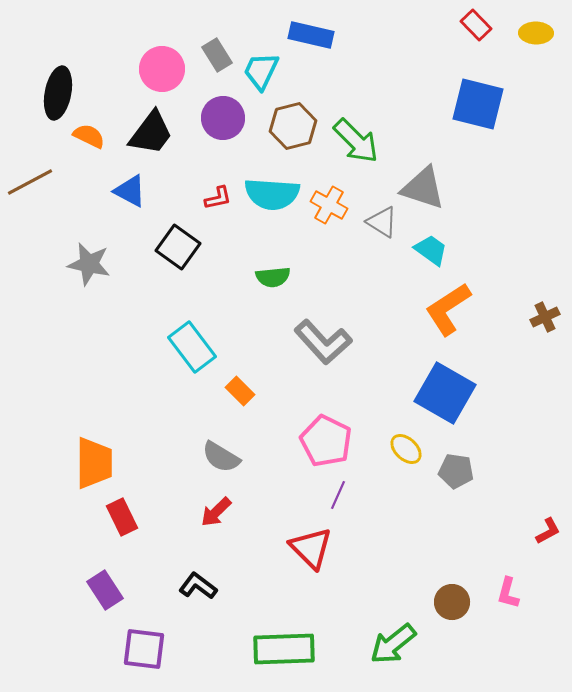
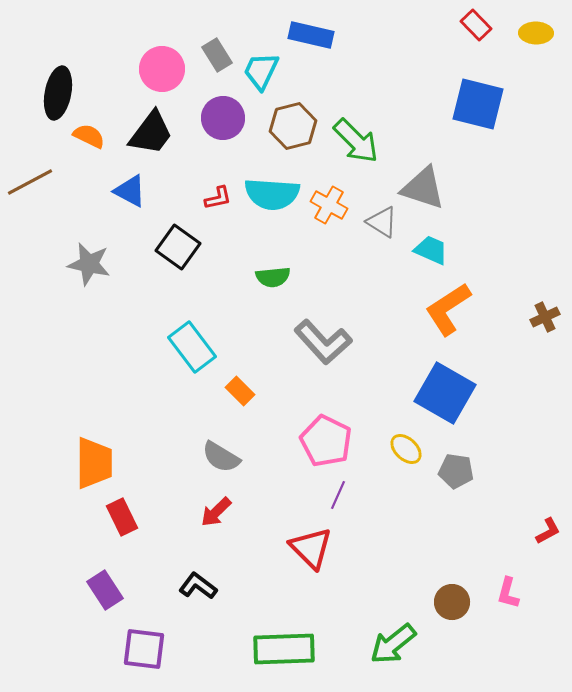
cyan trapezoid at (431, 250): rotated 12 degrees counterclockwise
